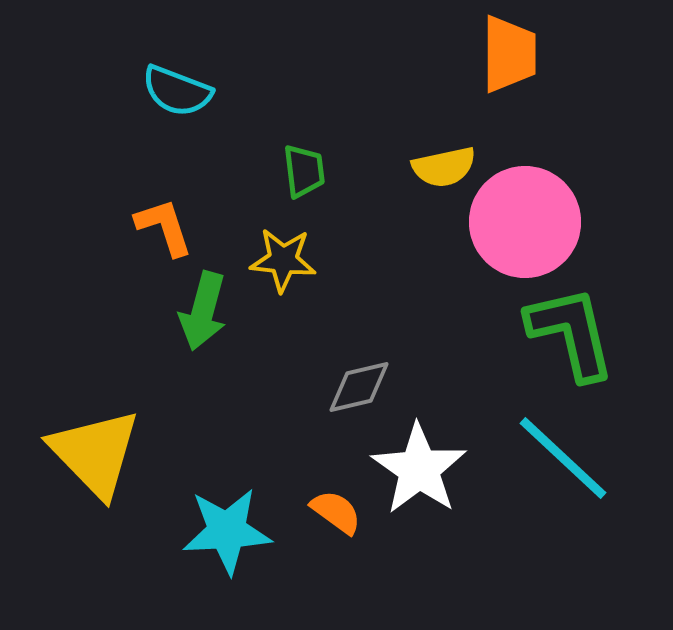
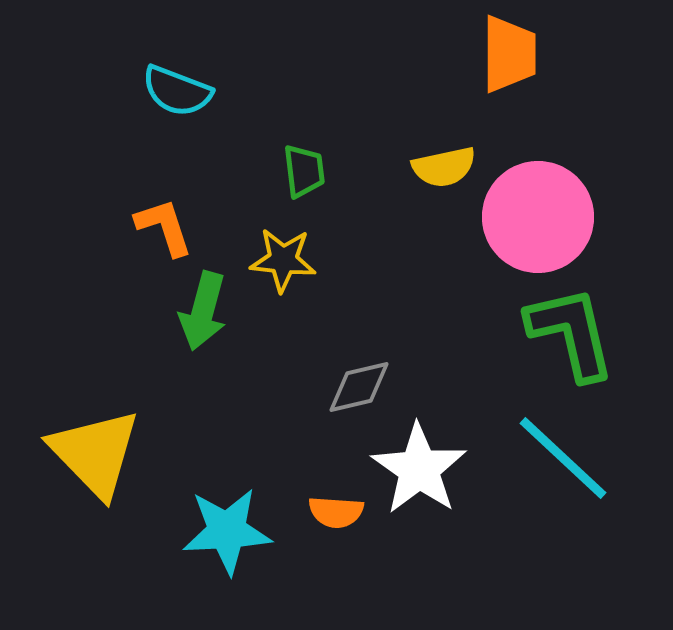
pink circle: moved 13 px right, 5 px up
orange semicircle: rotated 148 degrees clockwise
